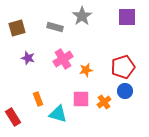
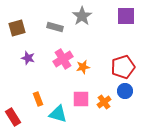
purple square: moved 1 px left, 1 px up
orange star: moved 3 px left, 3 px up
